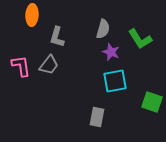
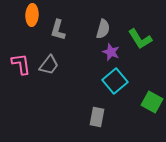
gray L-shape: moved 1 px right, 7 px up
pink L-shape: moved 2 px up
cyan square: rotated 30 degrees counterclockwise
green square: rotated 10 degrees clockwise
